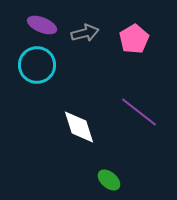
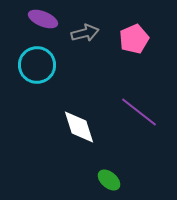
purple ellipse: moved 1 px right, 6 px up
pink pentagon: rotated 8 degrees clockwise
